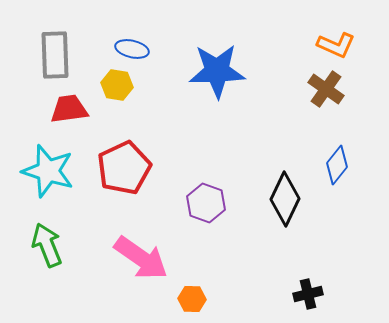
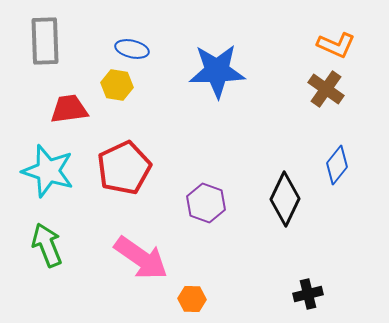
gray rectangle: moved 10 px left, 14 px up
